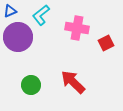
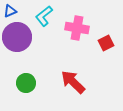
cyan L-shape: moved 3 px right, 1 px down
purple circle: moved 1 px left
green circle: moved 5 px left, 2 px up
